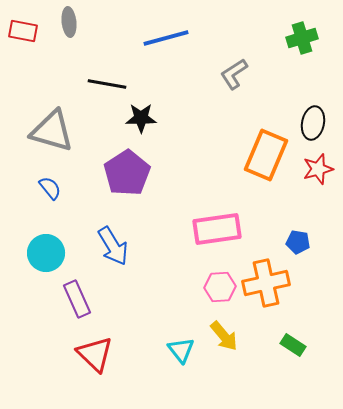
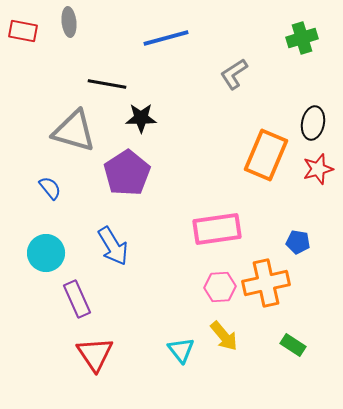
gray triangle: moved 22 px right
red triangle: rotated 12 degrees clockwise
